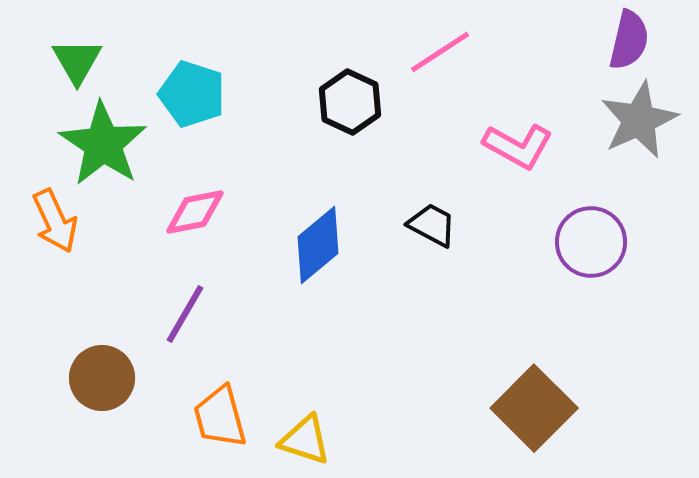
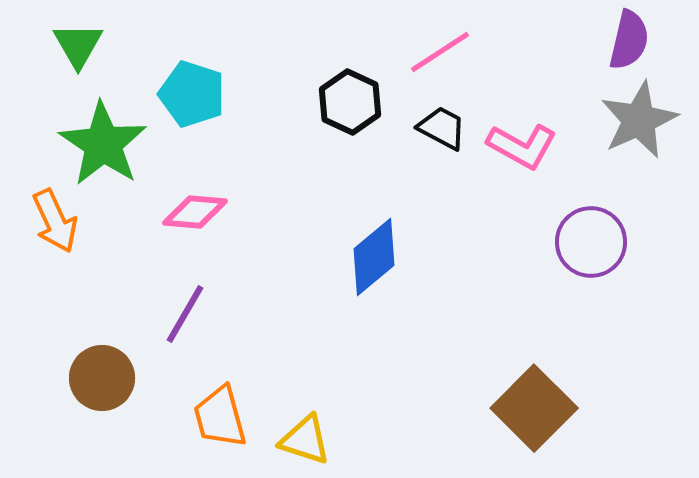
green triangle: moved 1 px right, 16 px up
pink L-shape: moved 4 px right
pink diamond: rotated 16 degrees clockwise
black trapezoid: moved 10 px right, 97 px up
blue diamond: moved 56 px right, 12 px down
